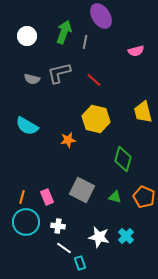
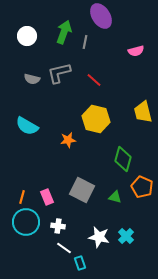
orange pentagon: moved 2 px left, 10 px up
